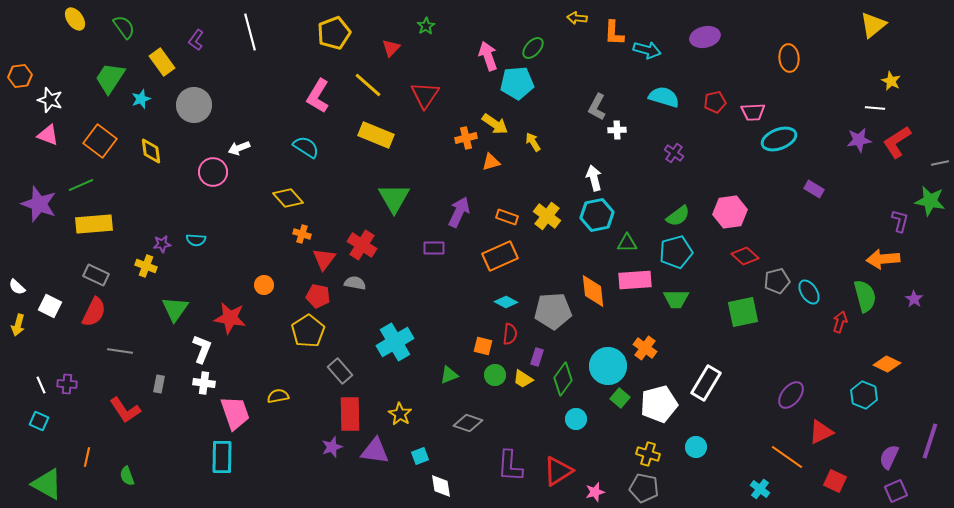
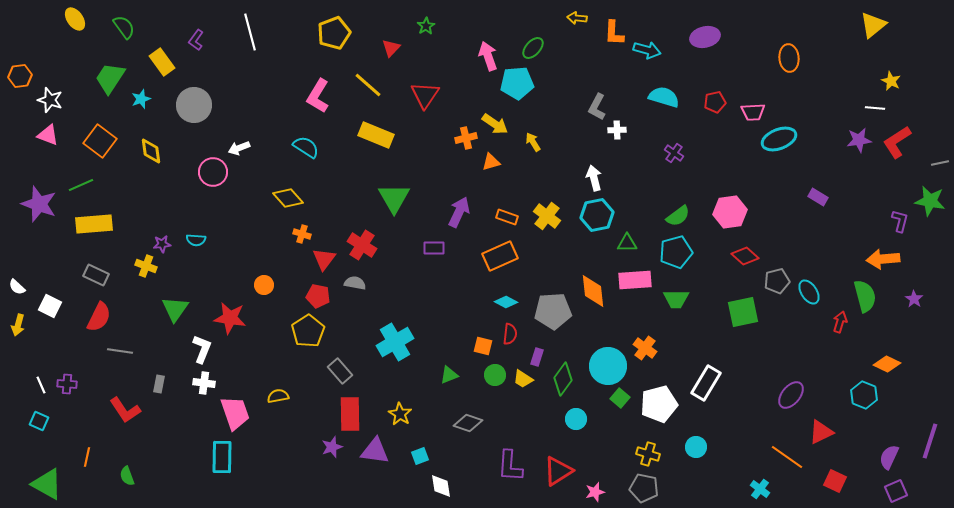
purple rectangle at (814, 189): moved 4 px right, 8 px down
red semicircle at (94, 312): moved 5 px right, 5 px down
